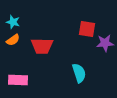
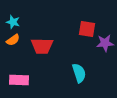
pink rectangle: moved 1 px right
